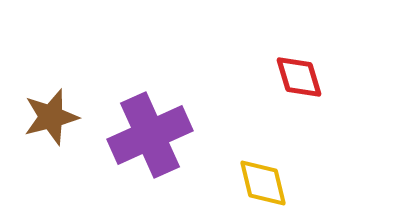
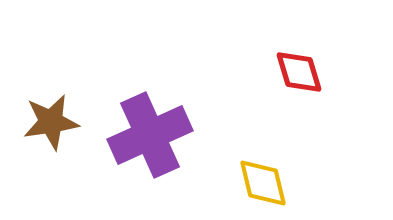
red diamond: moved 5 px up
brown star: moved 5 px down; rotated 6 degrees clockwise
